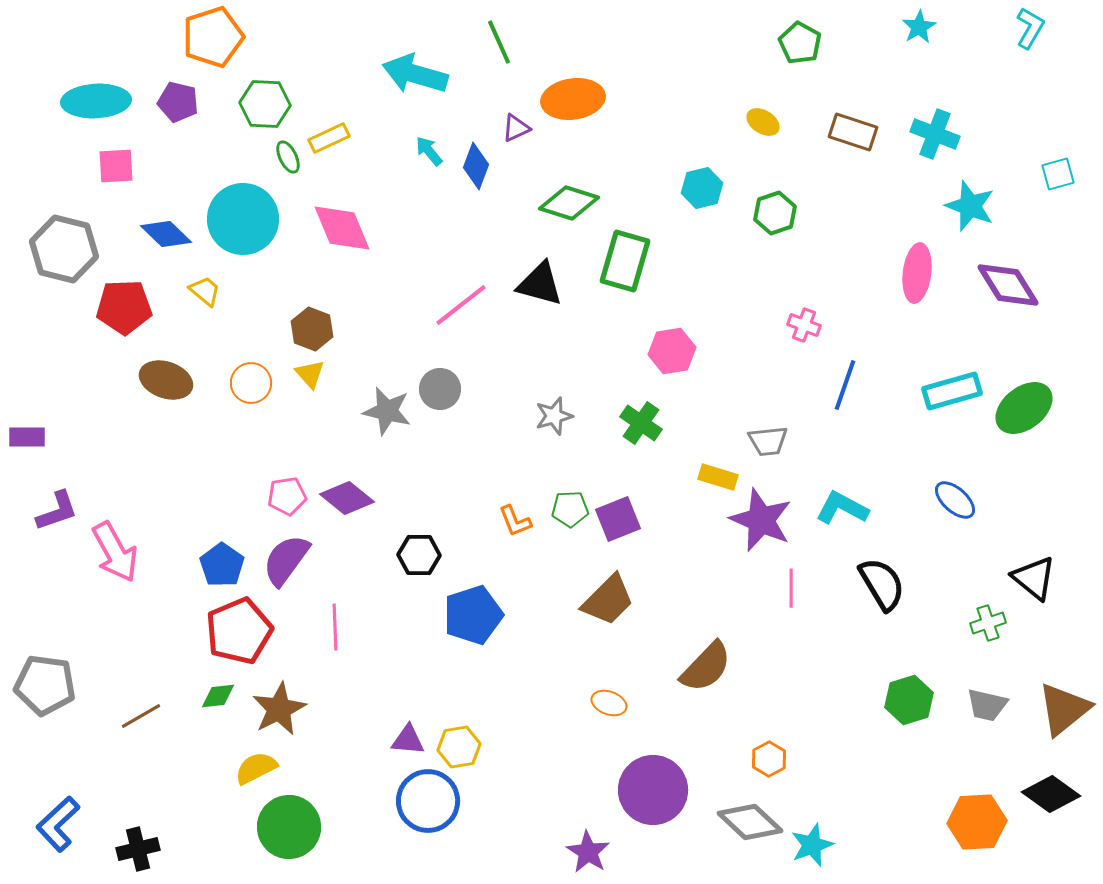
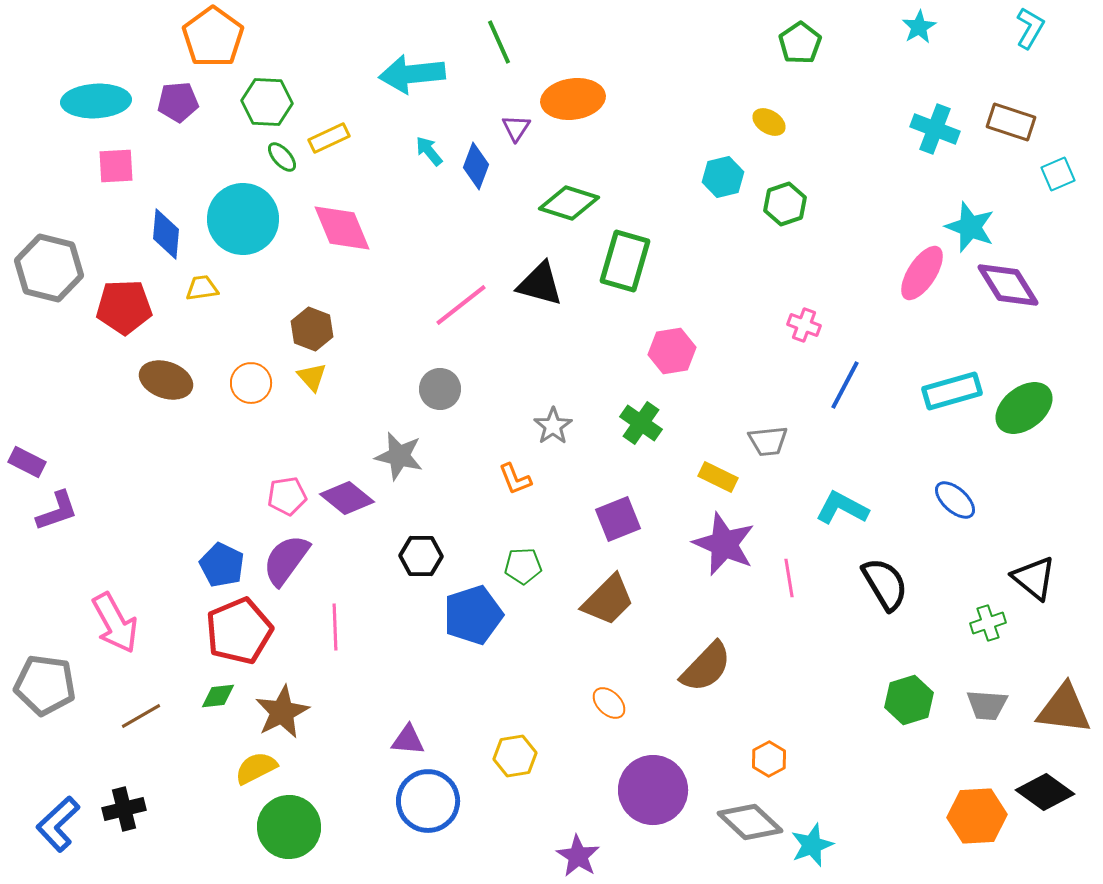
orange pentagon at (213, 37): rotated 18 degrees counterclockwise
green pentagon at (800, 43): rotated 9 degrees clockwise
cyan arrow at (415, 74): moved 3 px left; rotated 22 degrees counterclockwise
purple pentagon at (178, 102): rotated 18 degrees counterclockwise
green hexagon at (265, 104): moved 2 px right, 2 px up
yellow ellipse at (763, 122): moved 6 px right
purple triangle at (516, 128): rotated 32 degrees counterclockwise
brown rectangle at (853, 132): moved 158 px right, 10 px up
cyan cross at (935, 134): moved 5 px up
green ellipse at (288, 157): moved 6 px left; rotated 16 degrees counterclockwise
cyan square at (1058, 174): rotated 8 degrees counterclockwise
cyan hexagon at (702, 188): moved 21 px right, 11 px up
cyan star at (970, 206): moved 21 px down
green hexagon at (775, 213): moved 10 px right, 9 px up
blue diamond at (166, 234): rotated 51 degrees clockwise
gray hexagon at (64, 249): moved 15 px left, 19 px down
pink ellipse at (917, 273): moved 5 px right; rotated 26 degrees clockwise
yellow trapezoid at (205, 291): moved 3 px left, 3 px up; rotated 48 degrees counterclockwise
yellow triangle at (310, 374): moved 2 px right, 3 px down
blue line at (845, 385): rotated 9 degrees clockwise
gray star at (387, 411): moved 12 px right, 45 px down
gray star at (554, 416): moved 1 px left, 10 px down; rotated 18 degrees counterclockwise
purple rectangle at (27, 437): moved 25 px down; rotated 27 degrees clockwise
yellow rectangle at (718, 477): rotated 9 degrees clockwise
green pentagon at (570, 509): moved 47 px left, 57 px down
purple star at (761, 520): moved 37 px left, 24 px down
orange L-shape at (515, 521): moved 42 px up
pink arrow at (115, 552): moved 71 px down
black hexagon at (419, 555): moved 2 px right, 1 px down
blue pentagon at (222, 565): rotated 9 degrees counterclockwise
black semicircle at (882, 584): moved 3 px right
pink line at (791, 588): moved 2 px left, 10 px up; rotated 9 degrees counterclockwise
orange ellipse at (609, 703): rotated 24 degrees clockwise
gray trapezoid at (987, 705): rotated 9 degrees counterclockwise
brown star at (279, 709): moved 3 px right, 3 px down
brown triangle at (1064, 709): rotated 46 degrees clockwise
yellow hexagon at (459, 747): moved 56 px right, 9 px down
black diamond at (1051, 794): moved 6 px left, 2 px up
orange hexagon at (977, 822): moved 6 px up
black cross at (138, 849): moved 14 px left, 40 px up
purple star at (588, 852): moved 10 px left, 4 px down
